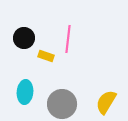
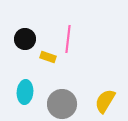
black circle: moved 1 px right, 1 px down
yellow rectangle: moved 2 px right, 1 px down
yellow semicircle: moved 1 px left, 1 px up
